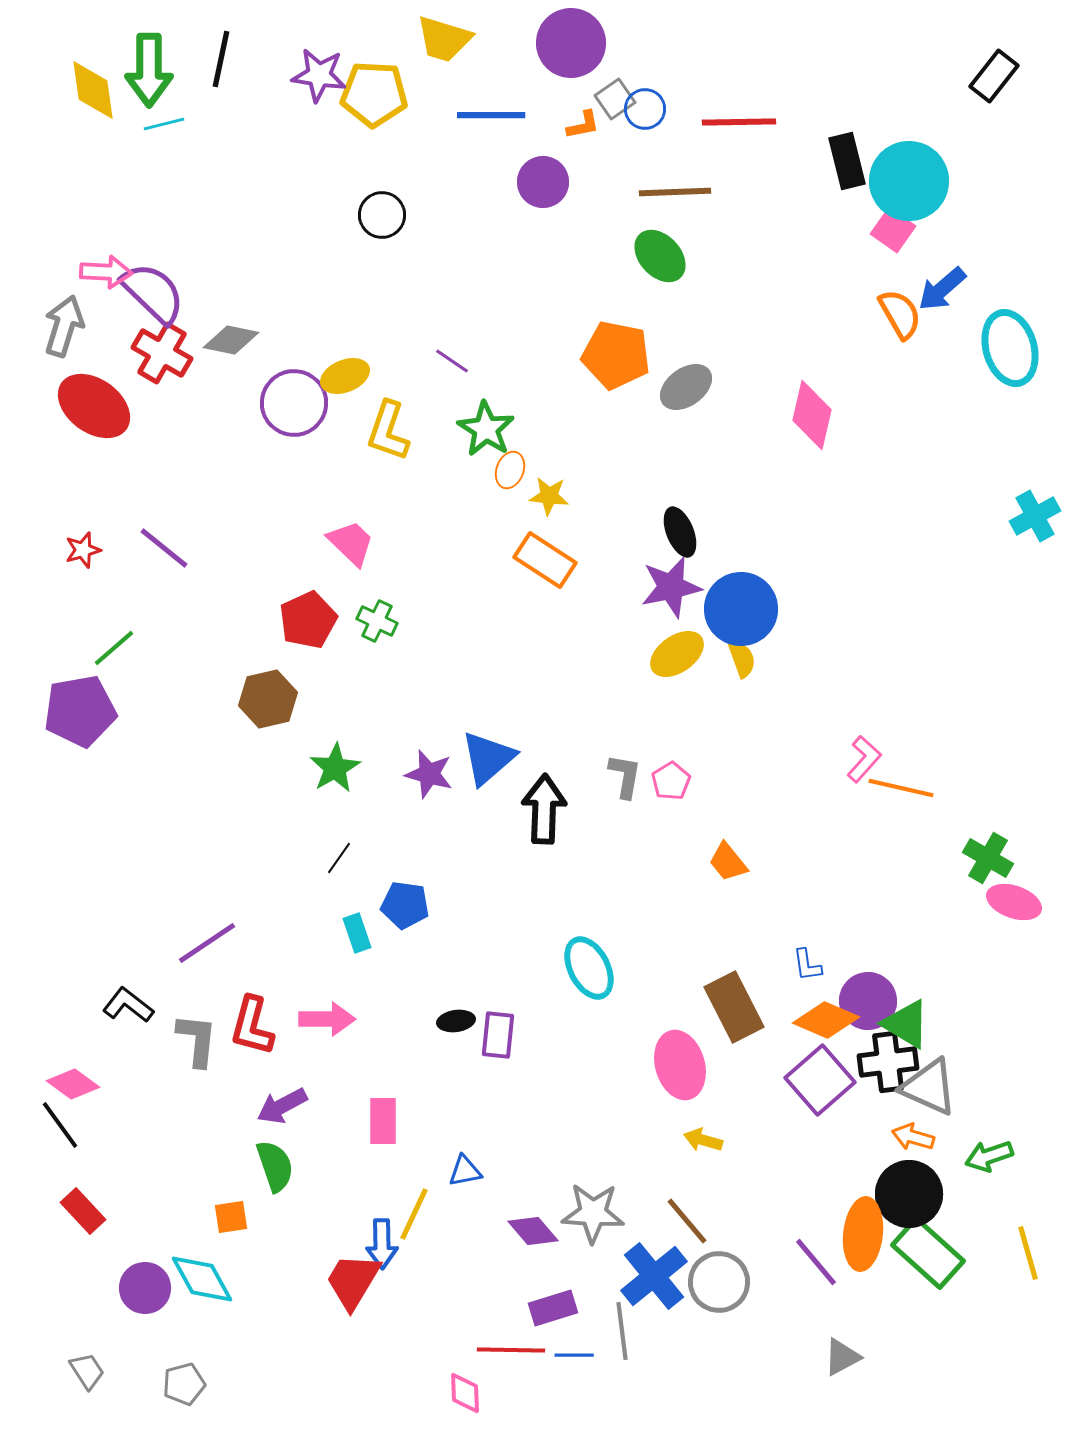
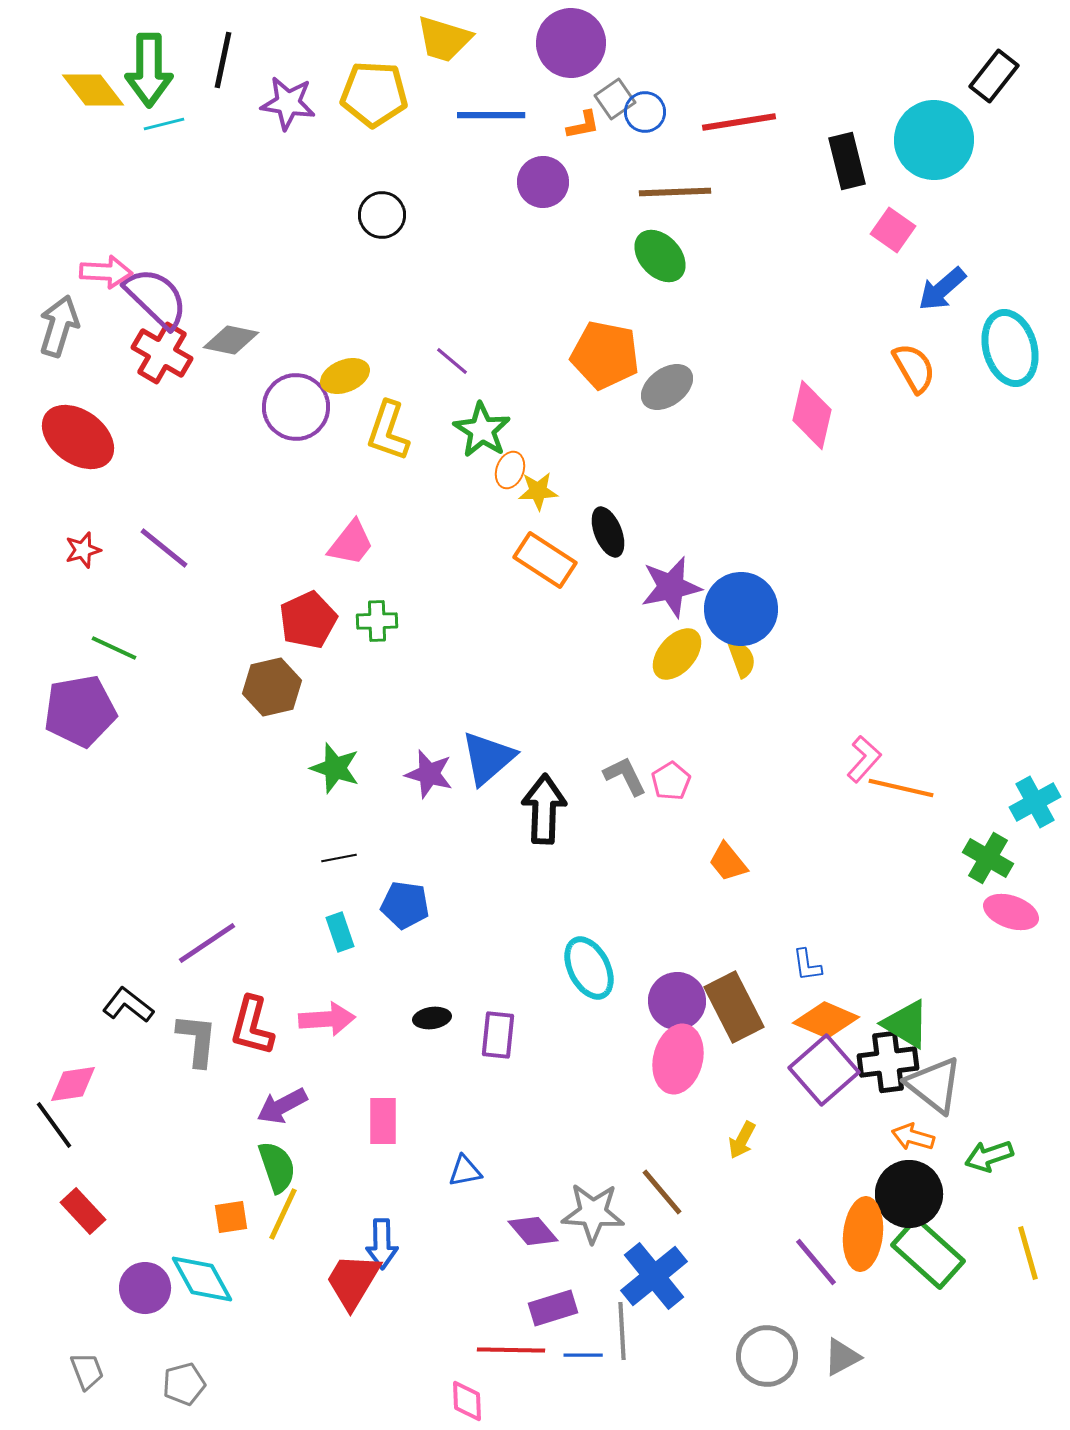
black line at (221, 59): moved 2 px right, 1 px down
purple star at (319, 75): moved 31 px left, 28 px down
yellow diamond at (93, 90): rotated 30 degrees counterclockwise
blue circle at (645, 109): moved 3 px down
red line at (739, 122): rotated 8 degrees counterclockwise
cyan circle at (909, 181): moved 25 px right, 41 px up
purple semicircle at (153, 293): moved 3 px right, 5 px down
orange semicircle at (900, 314): moved 14 px right, 54 px down
gray arrow at (64, 326): moved 5 px left
orange pentagon at (616, 355): moved 11 px left
purple line at (452, 361): rotated 6 degrees clockwise
gray ellipse at (686, 387): moved 19 px left
purple circle at (294, 403): moved 2 px right, 4 px down
red ellipse at (94, 406): moved 16 px left, 31 px down
green star at (486, 429): moved 4 px left, 1 px down
yellow star at (549, 496): moved 11 px left, 5 px up; rotated 9 degrees counterclockwise
cyan cross at (1035, 516): moved 286 px down
black ellipse at (680, 532): moved 72 px left
pink trapezoid at (351, 543): rotated 84 degrees clockwise
green cross at (377, 621): rotated 27 degrees counterclockwise
green line at (114, 648): rotated 66 degrees clockwise
yellow ellipse at (677, 654): rotated 14 degrees counterclockwise
brown hexagon at (268, 699): moved 4 px right, 12 px up
green star at (335, 768): rotated 24 degrees counterclockwise
gray L-shape at (625, 776): rotated 36 degrees counterclockwise
black line at (339, 858): rotated 44 degrees clockwise
pink ellipse at (1014, 902): moved 3 px left, 10 px down
cyan rectangle at (357, 933): moved 17 px left, 1 px up
purple circle at (868, 1001): moved 191 px left
pink arrow at (327, 1019): rotated 4 degrees counterclockwise
black ellipse at (456, 1021): moved 24 px left, 3 px up
pink ellipse at (680, 1065): moved 2 px left, 6 px up; rotated 30 degrees clockwise
purple square at (820, 1080): moved 4 px right, 10 px up
pink diamond at (73, 1084): rotated 45 degrees counterclockwise
gray triangle at (929, 1087): moved 5 px right, 2 px up; rotated 14 degrees clockwise
black line at (60, 1125): moved 6 px left
yellow arrow at (703, 1140): moved 39 px right; rotated 78 degrees counterclockwise
green semicircle at (275, 1166): moved 2 px right, 1 px down
yellow line at (414, 1214): moved 131 px left
brown line at (687, 1221): moved 25 px left, 29 px up
gray circle at (719, 1282): moved 48 px right, 74 px down
gray line at (622, 1331): rotated 4 degrees clockwise
blue line at (574, 1355): moved 9 px right
gray trapezoid at (87, 1371): rotated 12 degrees clockwise
pink diamond at (465, 1393): moved 2 px right, 8 px down
